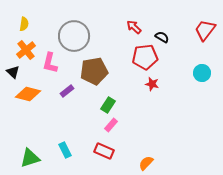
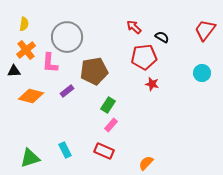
gray circle: moved 7 px left, 1 px down
red pentagon: moved 1 px left
pink L-shape: rotated 10 degrees counterclockwise
black triangle: moved 1 px right, 1 px up; rotated 48 degrees counterclockwise
orange diamond: moved 3 px right, 2 px down
